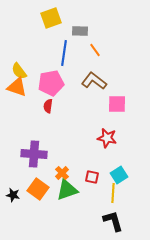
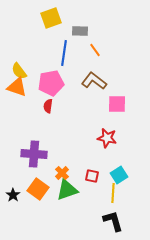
red square: moved 1 px up
black star: rotated 24 degrees clockwise
